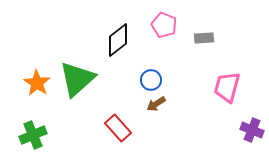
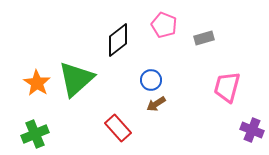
gray rectangle: rotated 12 degrees counterclockwise
green triangle: moved 1 px left
green cross: moved 2 px right, 1 px up
